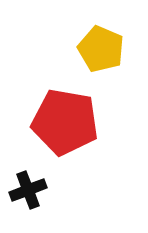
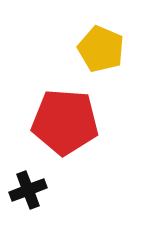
red pentagon: rotated 6 degrees counterclockwise
